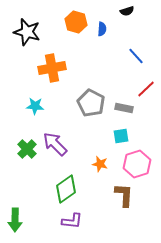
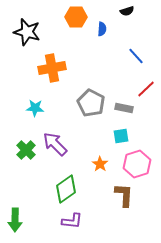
orange hexagon: moved 5 px up; rotated 15 degrees counterclockwise
cyan star: moved 2 px down
green cross: moved 1 px left, 1 px down
orange star: rotated 21 degrees clockwise
